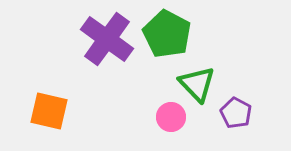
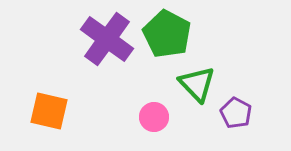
pink circle: moved 17 px left
